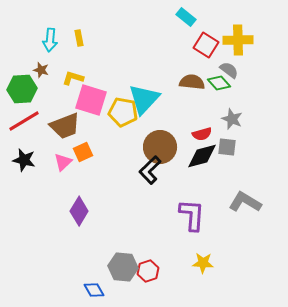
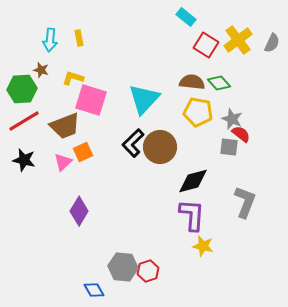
yellow cross: rotated 36 degrees counterclockwise
gray semicircle: moved 43 px right, 27 px up; rotated 78 degrees clockwise
yellow pentagon: moved 75 px right
red semicircle: moved 39 px right; rotated 126 degrees counterclockwise
gray square: moved 2 px right
black diamond: moved 9 px left, 25 px down
black L-shape: moved 17 px left, 27 px up
gray L-shape: rotated 80 degrees clockwise
yellow star: moved 17 px up; rotated 10 degrees clockwise
